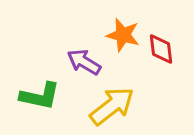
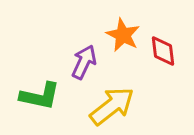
orange star: rotated 12 degrees clockwise
red diamond: moved 2 px right, 2 px down
purple arrow: rotated 84 degrees clockwise
